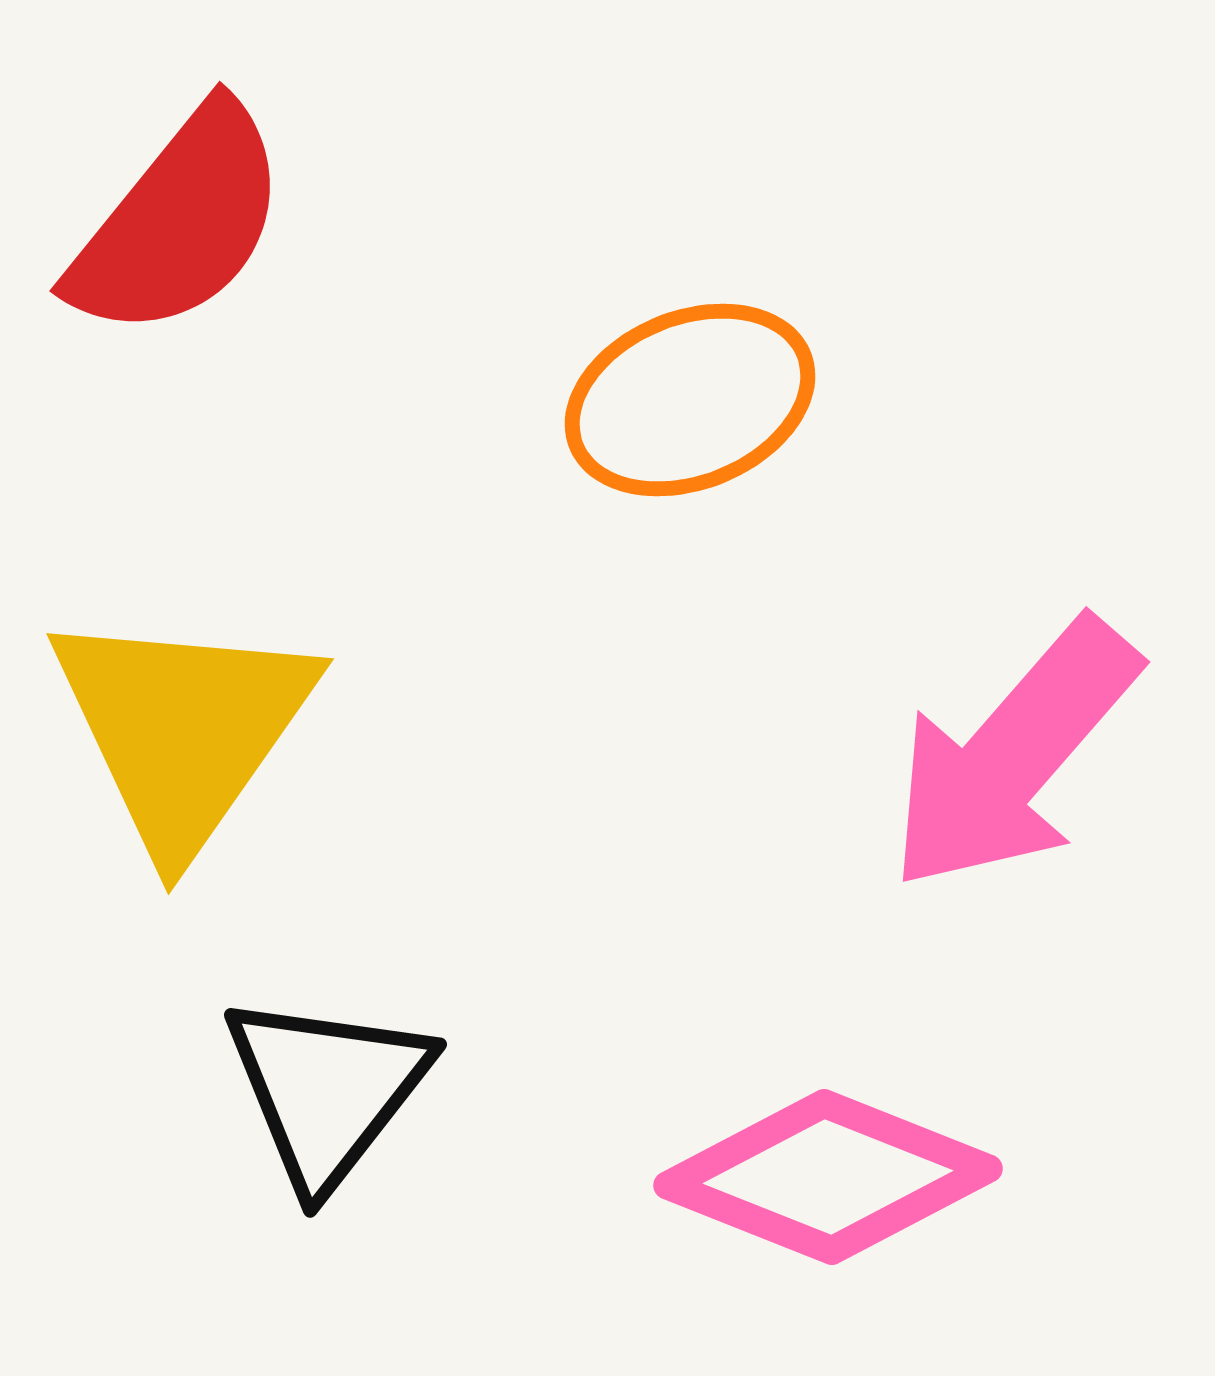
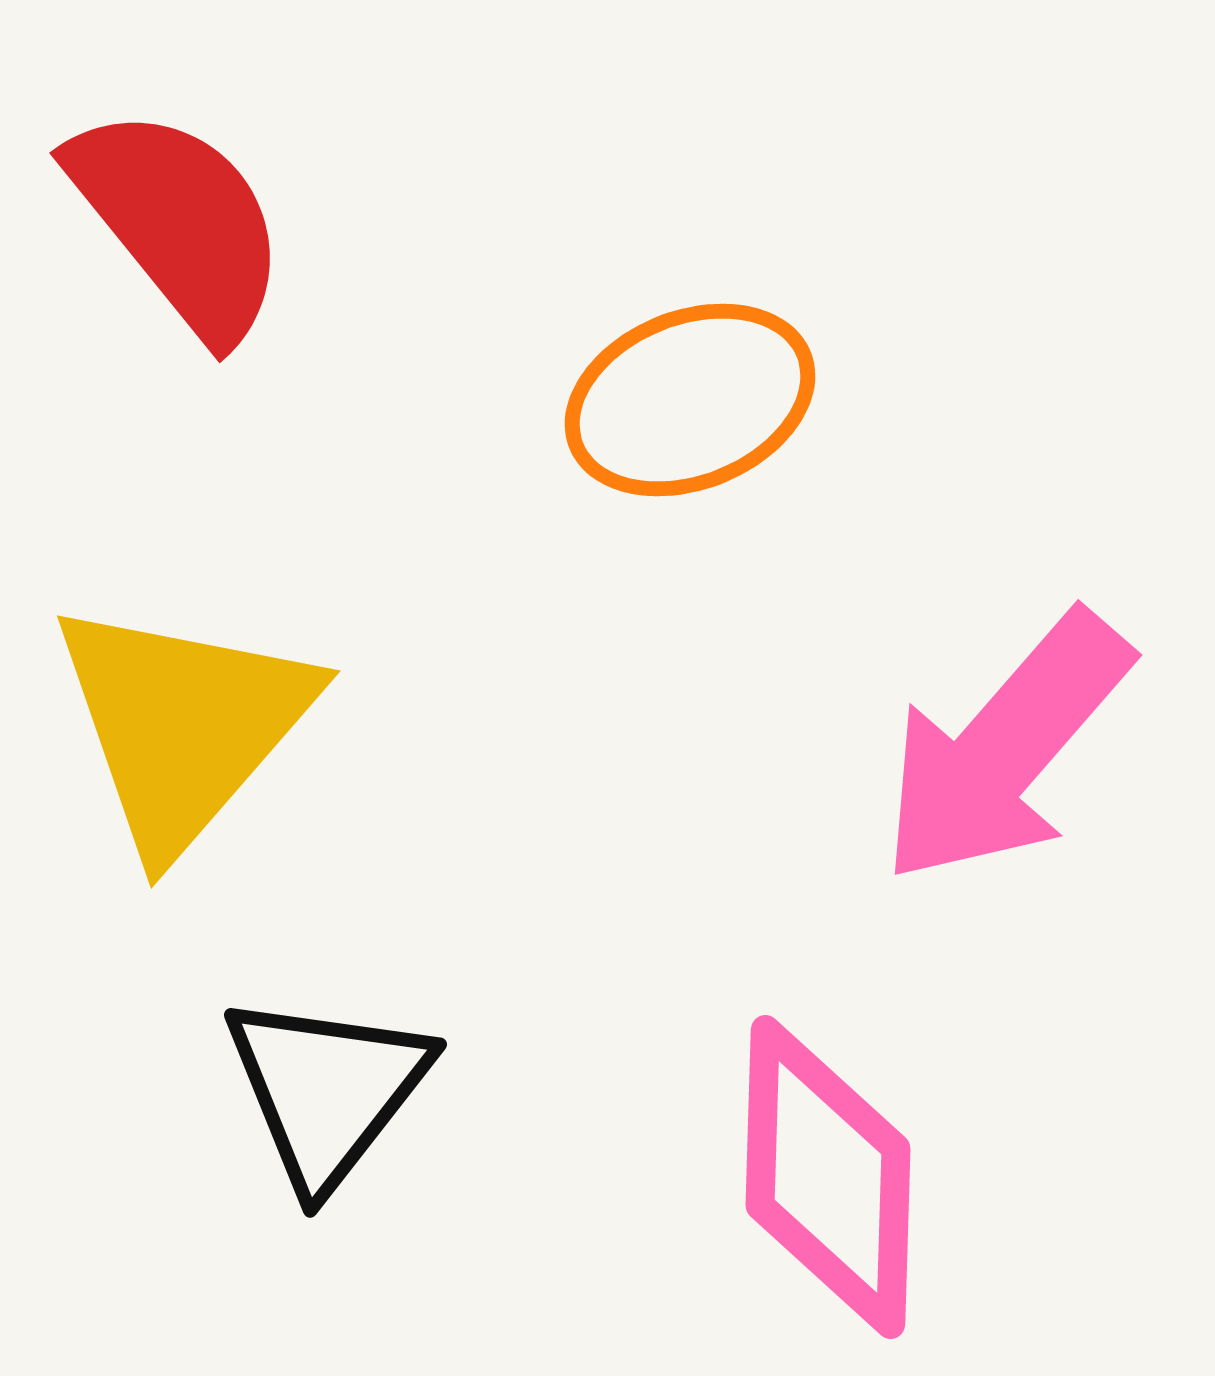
red semicircle: rotated 78 degrees counterclockwise
yellow triangle: moved 4 px up; rotated 6 degrees clockwise
pink arrow: moved 8 px left, 7 px up
pink diamond: rotated 70 degrees clockwise
